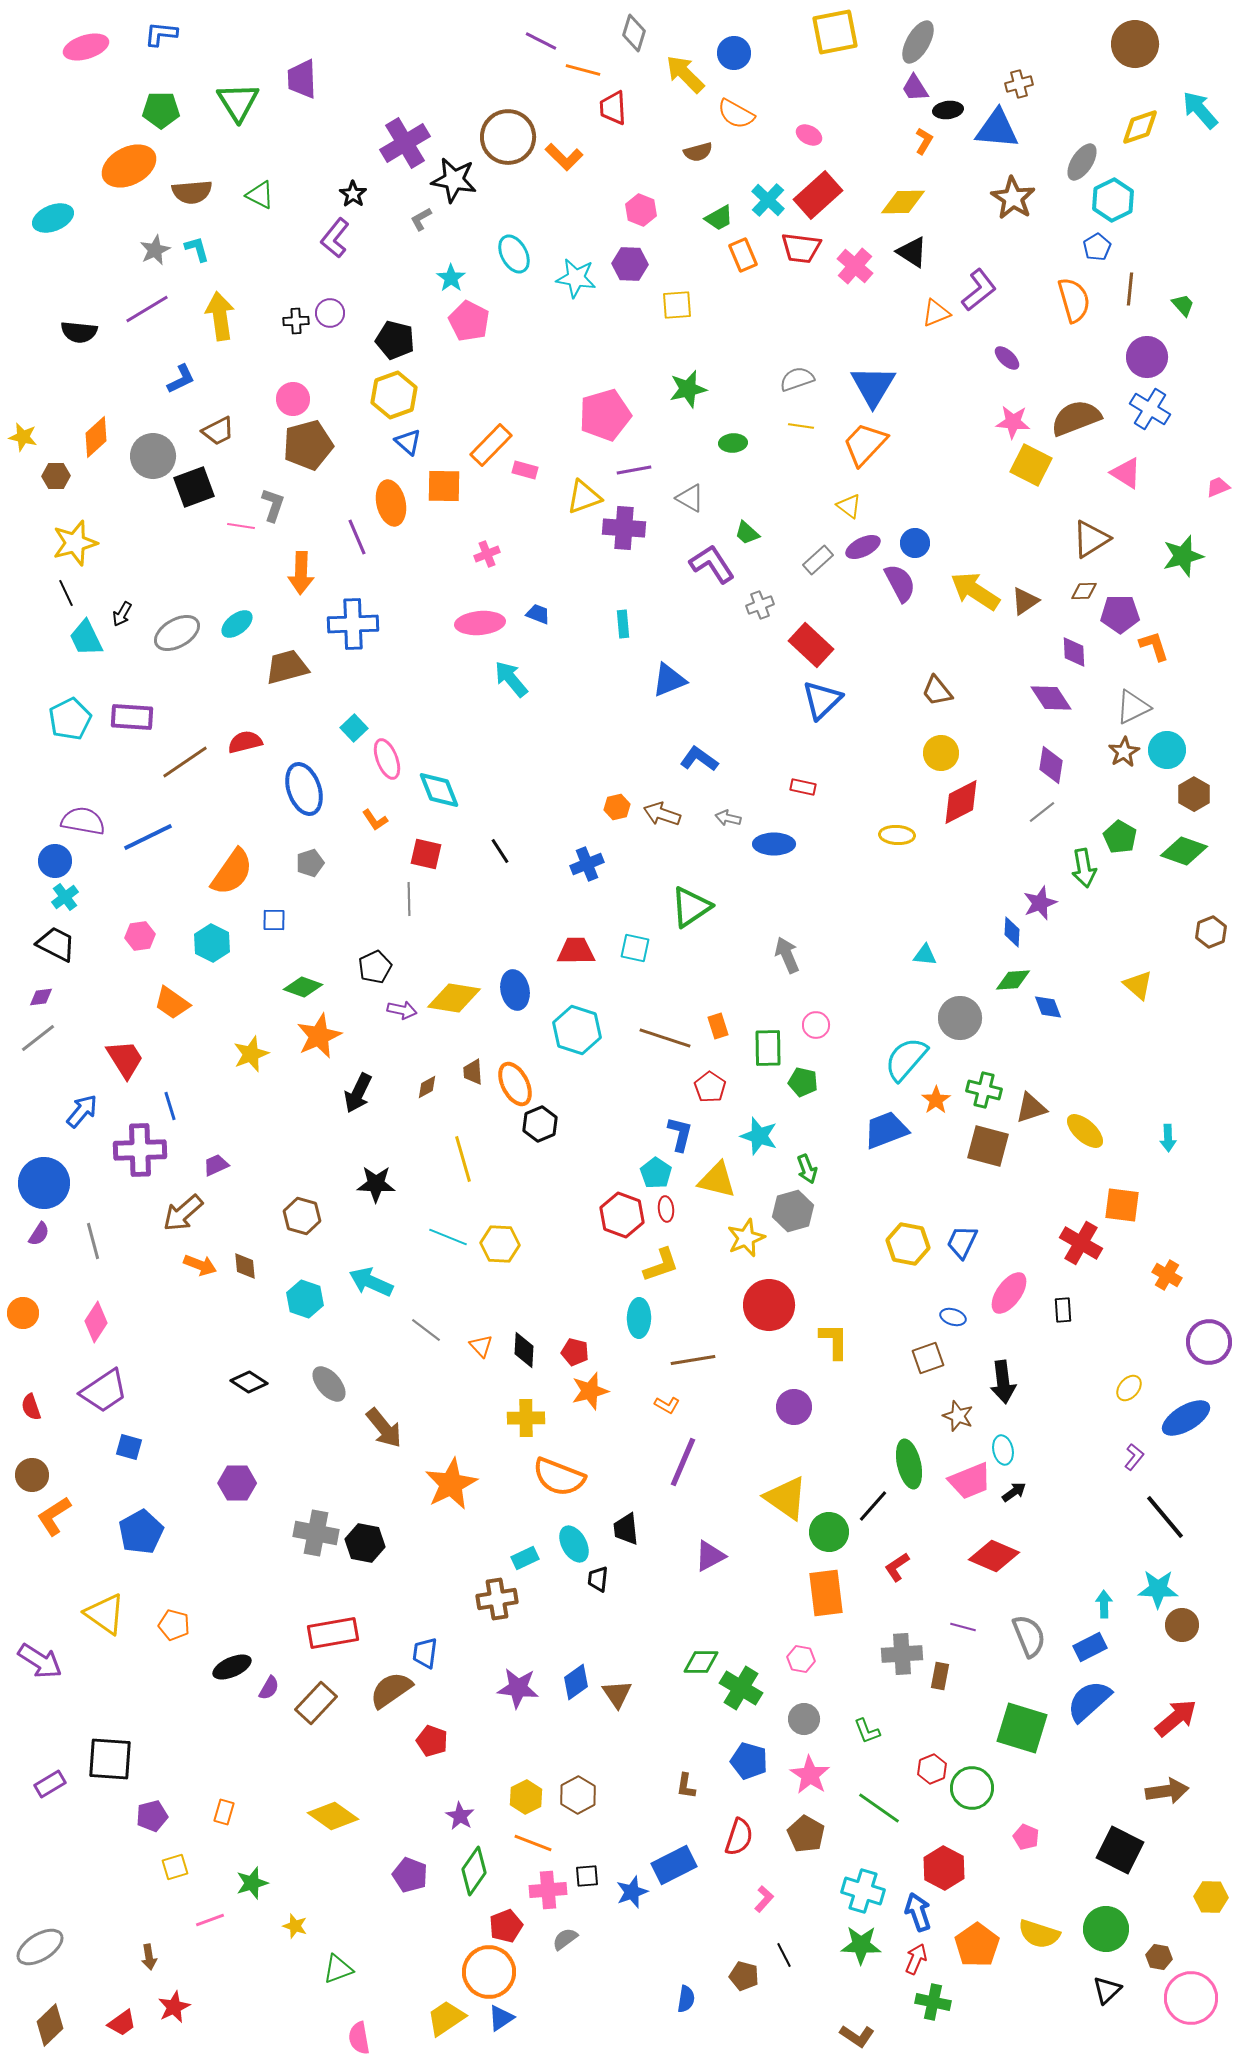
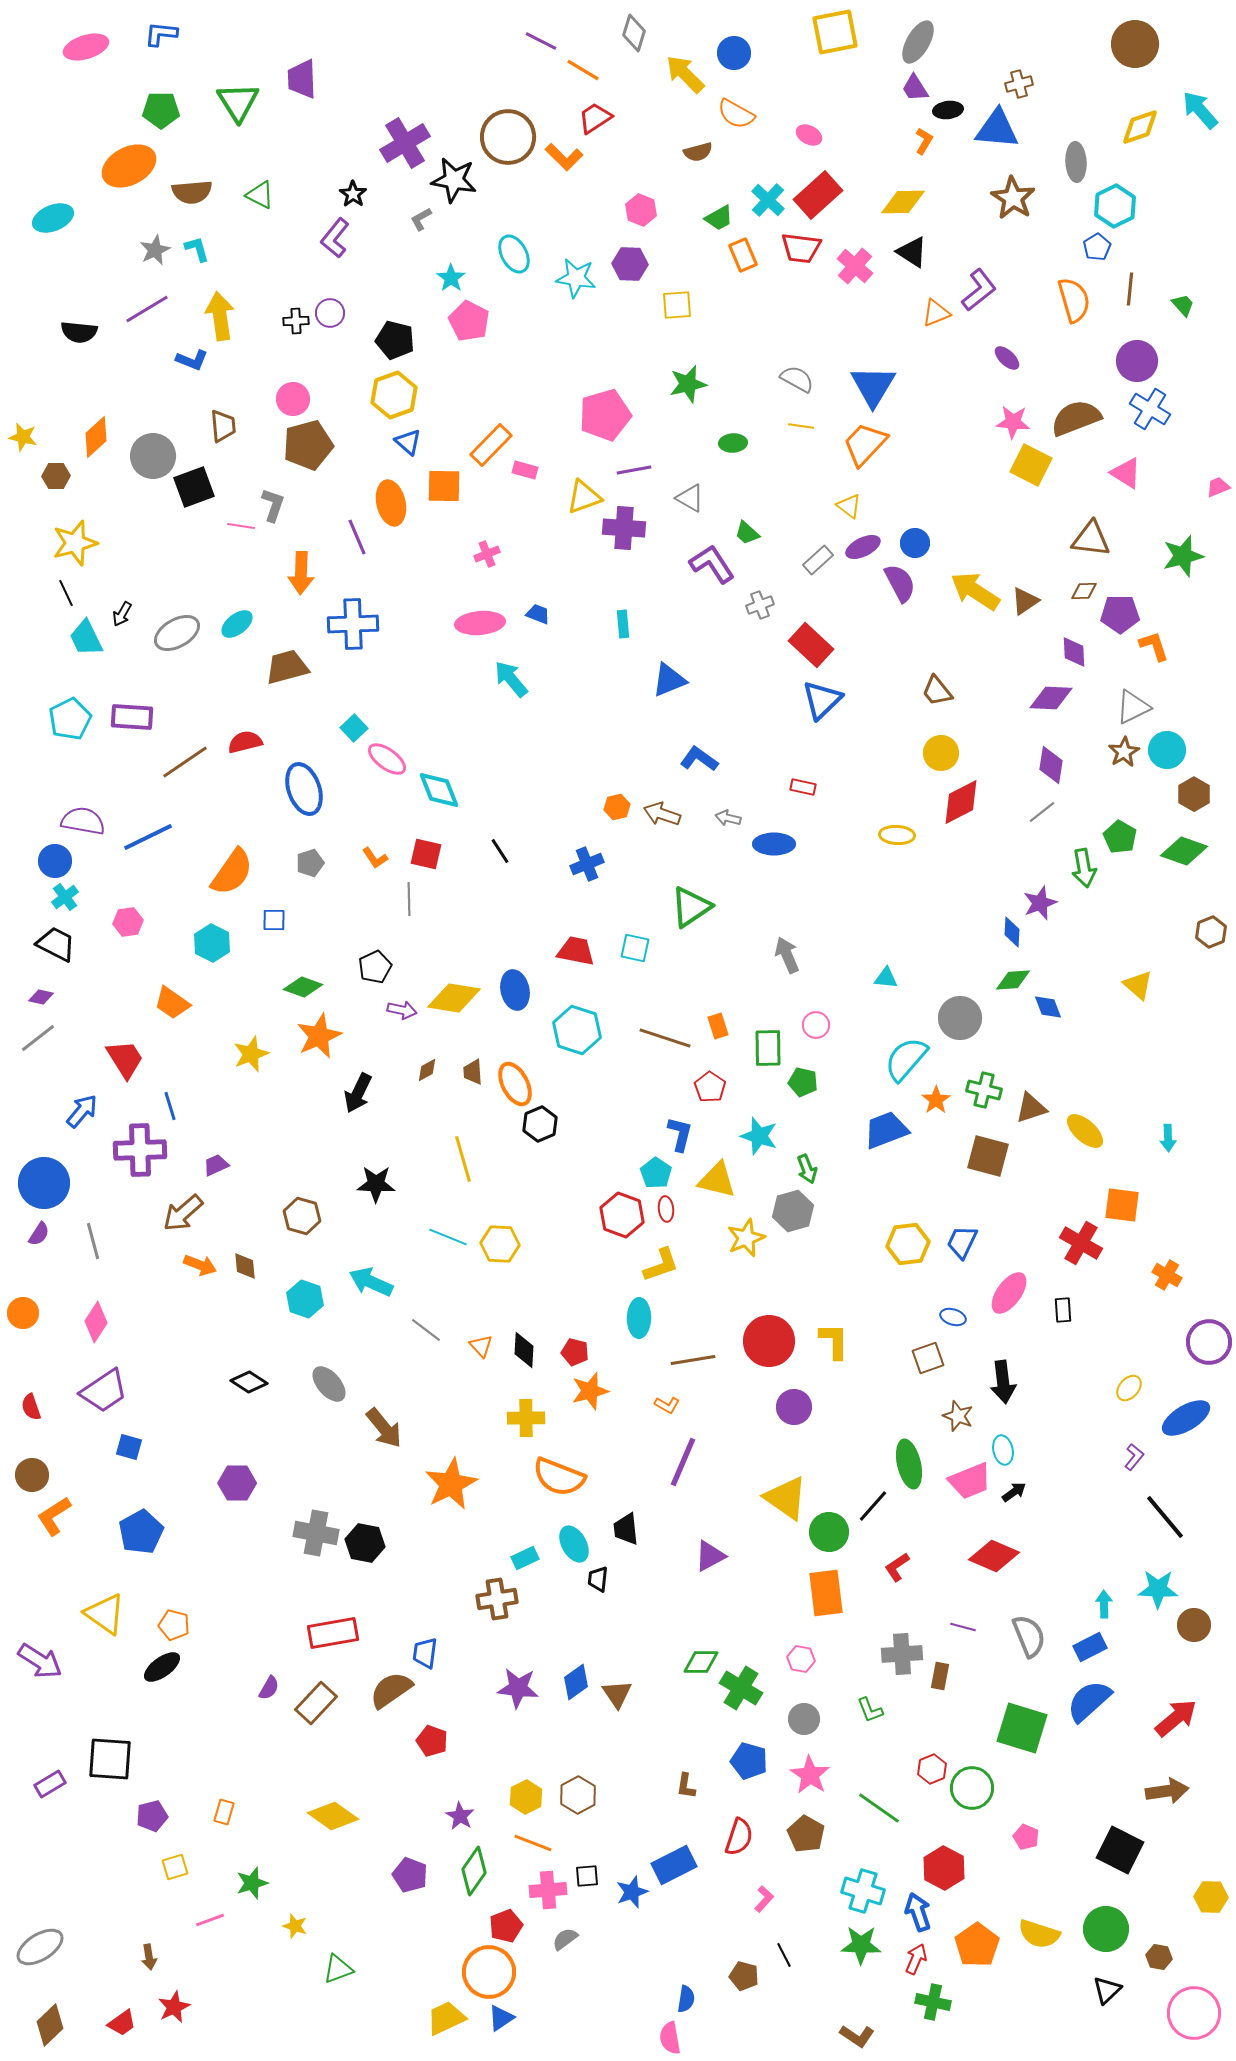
orange line at (583, 70): rotated 16 degrees clockwise
red trapezoid at (613, 108): moved 18 px left, 10 px down; rotated 60 degrees clockwise
gray ellipse at (1082, 162): moved 6 px left; rotated 36 degrees counterclockwise
cyan hexagon at (1113, 200): moved 2 px right, 6 px down
purple circle at (1147, 357): moved 10 px left, 4 px down
blue L-shape at (181, 379): moved 11 px right, 19 px up; rotated 48 degrees clockwise
gray semicircle at (797, 379): rotated 48 degrees clockwise
green star at (688, 389): moved 5 px up
brown trapezoid at (218, 431): moved 5 px right, 5 px up; rotated 68 degrees counterclockwise
brown triangle at (1091, 539): rotated 39 degrees clockwise
purple diamond at (1051, 698): rotated 54 degrees counterclockwise
pink ellipse at (387, 759): rotated 33 degrees counterclockwise
orange L-shape at (375, 820): moved 38 px down
pink hexagon at (140, 936): moved 12 px left, 14 px up
red trapezoid at (576, 951): rotated 12 degrees clockwise
cyan triangle at (925, 955): moved 39 px left, 23 px down
purple diamond at (41, 997): rotated 20 degrees clockwise
brown diamond at (427, 1087): moved 17 px up
brown square at (988, 1146): moved 10 px down
yellow hexagon at (908, 1244): rotated 18 degrees counterclockwise
red circle at (769, 1305): moved 36 px down
brown circle at (1182, 1625): moved 12 px right
black ellipse at (232, 1667): moved 70 px left; rotated 12 degrees counterclockwise
green L-shape at (867, 1731): moved 3 px right, 21 px up
pink circle at (1191, 1998): moved 3 px right, 15 px down
yellow trapezoid at (446, 2018): rotated 9 degrees clockwise
pink semicircle at (359, 2038): moved 311 px right
